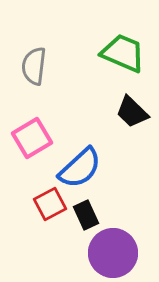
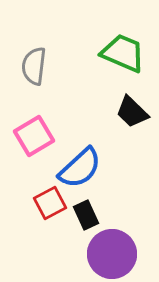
pink square: moved 2 px right, 2 px up
red square: moved 1 px up
purple circle: moved 1 px left, 1 px down
